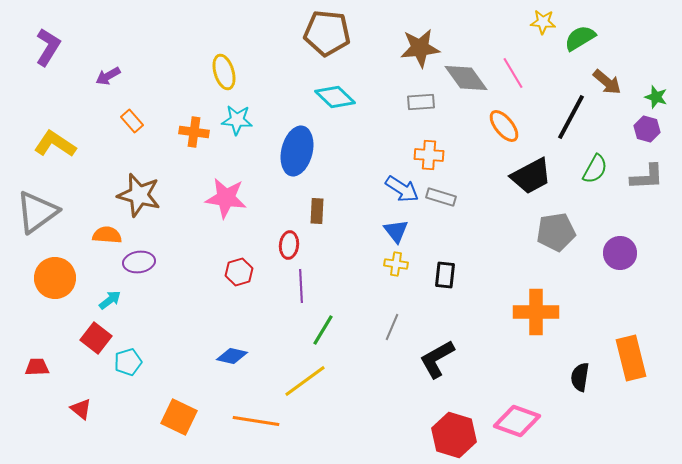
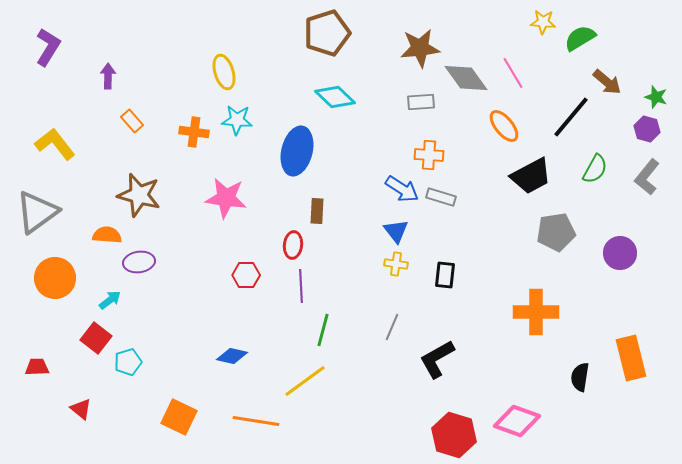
brown pentagon at (327, 33): rotated 24 degrees counterclockwise
purple arrow at (108, 76): rotated 120 degrees clockwise
black line at (571, 117): rotated 12 degrees clockwise
yellow L-shape at (55, 144): rotated 18 degrees clockwise
gray L-shape at (647, 177): rotated 132 degrees clockwise
red ellipse at (289, 245): moved 4 px right
red hexagon at (239, 272): moved 7 px right, 3 px down; rotated 16 degrees clockwise
green line at (323, 330): rotated 16 degrees counterclockwise
